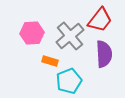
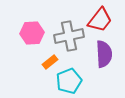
gray cross: moved 1 px left; rotated 28 degrees clockwise
orange rectangle: moved 1 px down; rotated 56 degrees counterclockwise
